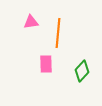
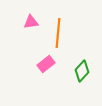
pink rectangle: rotated 54 degrees clockwise
